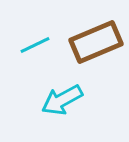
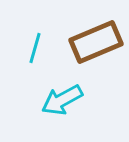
cyan line: moved 3 px down; rotated 48 degrees counterclockwise
